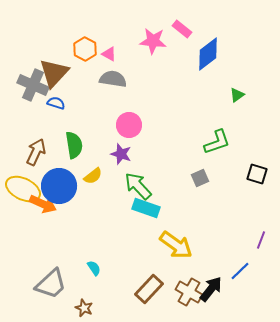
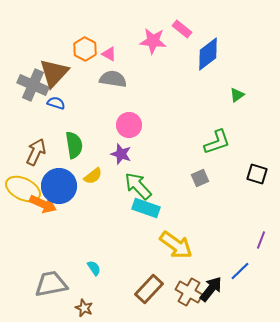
gray trapezoid: rotated 148 degrees counterclockwise
